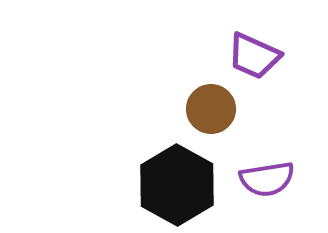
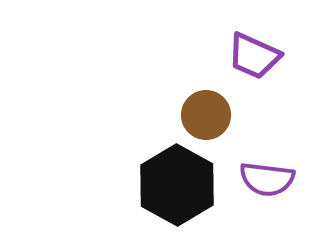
brown circle: moved 5 px left, 6 px down
purple semicircle: rotated 16 degrees clockwise
